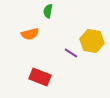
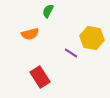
green semicircle: rotated 16 degrees clockwise
yellow hexagon: moved 3 px up
red rectangle: rotated 35 degrees clockwise
